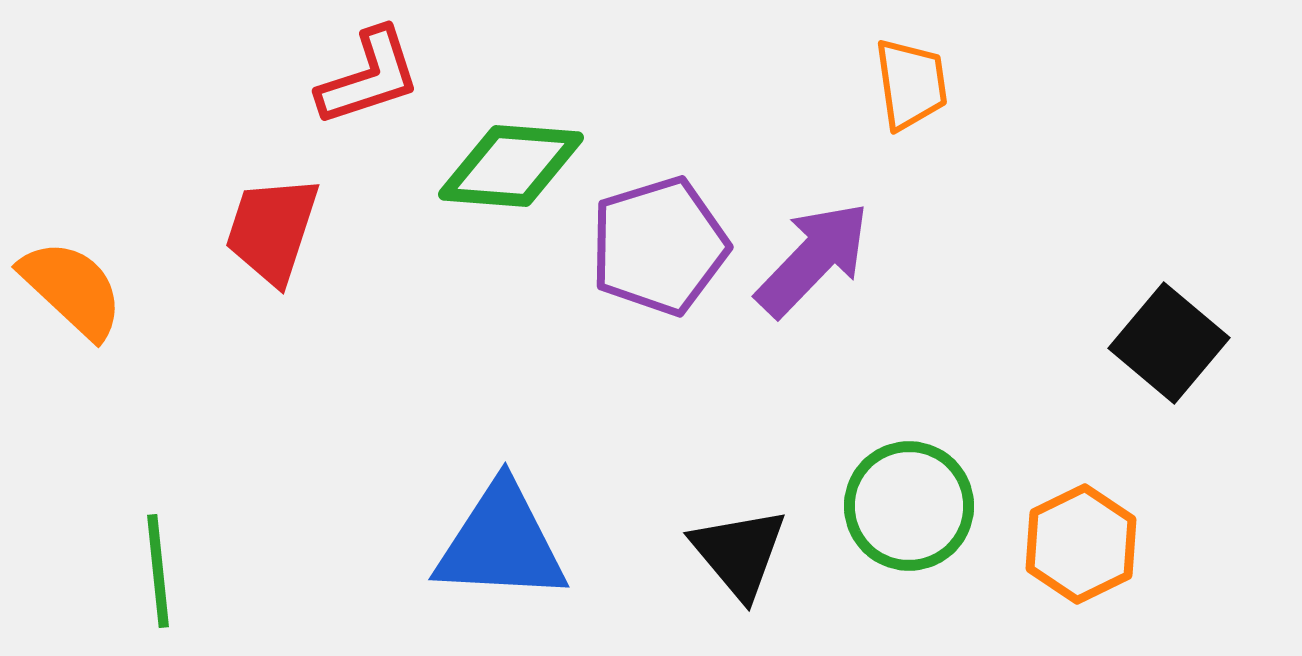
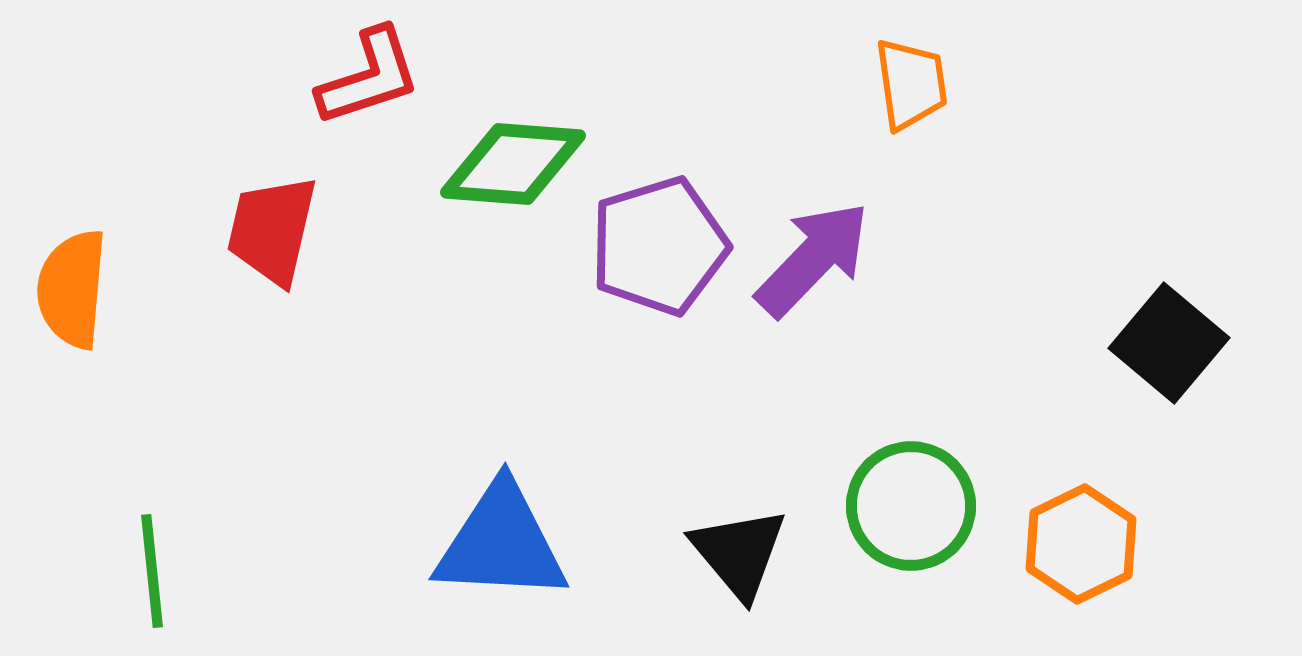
green diamond: moved 2 px right, 2 px up
red trapezoid: rotated 5 degrees counterclockwise
orange semicircle: rotated 128 degrees counterclockwise
green circle: moved 2 px right
green line: moved 6 px left
